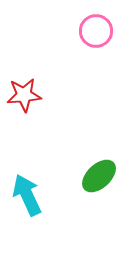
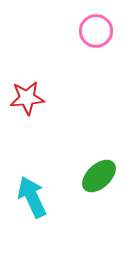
red star: moved 3 px right, 3 px down
cyan arrow: moved 5 px right, 2 px down
